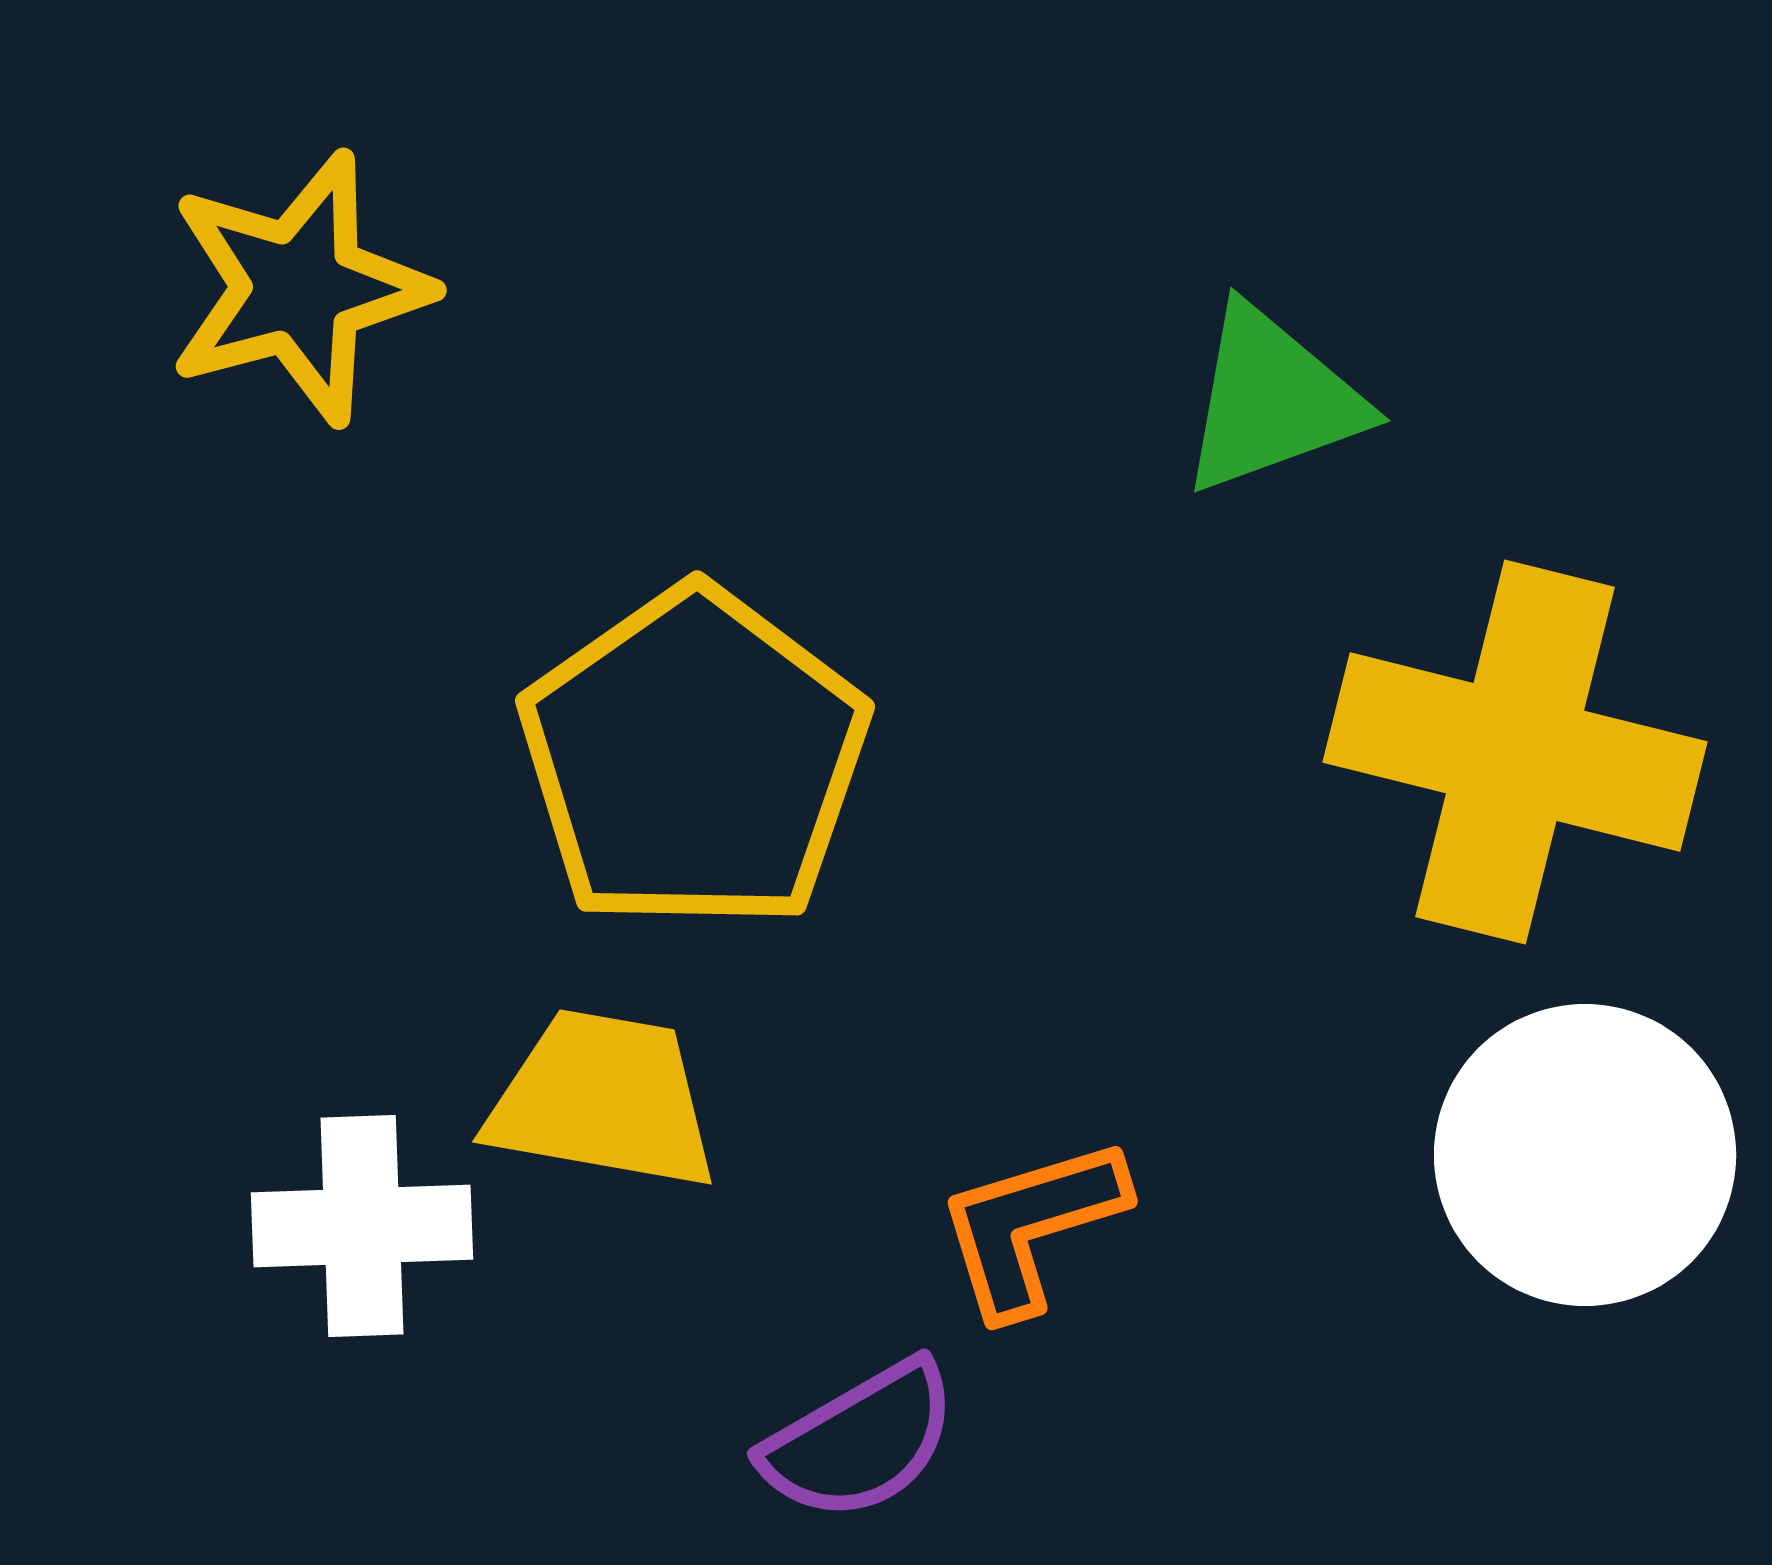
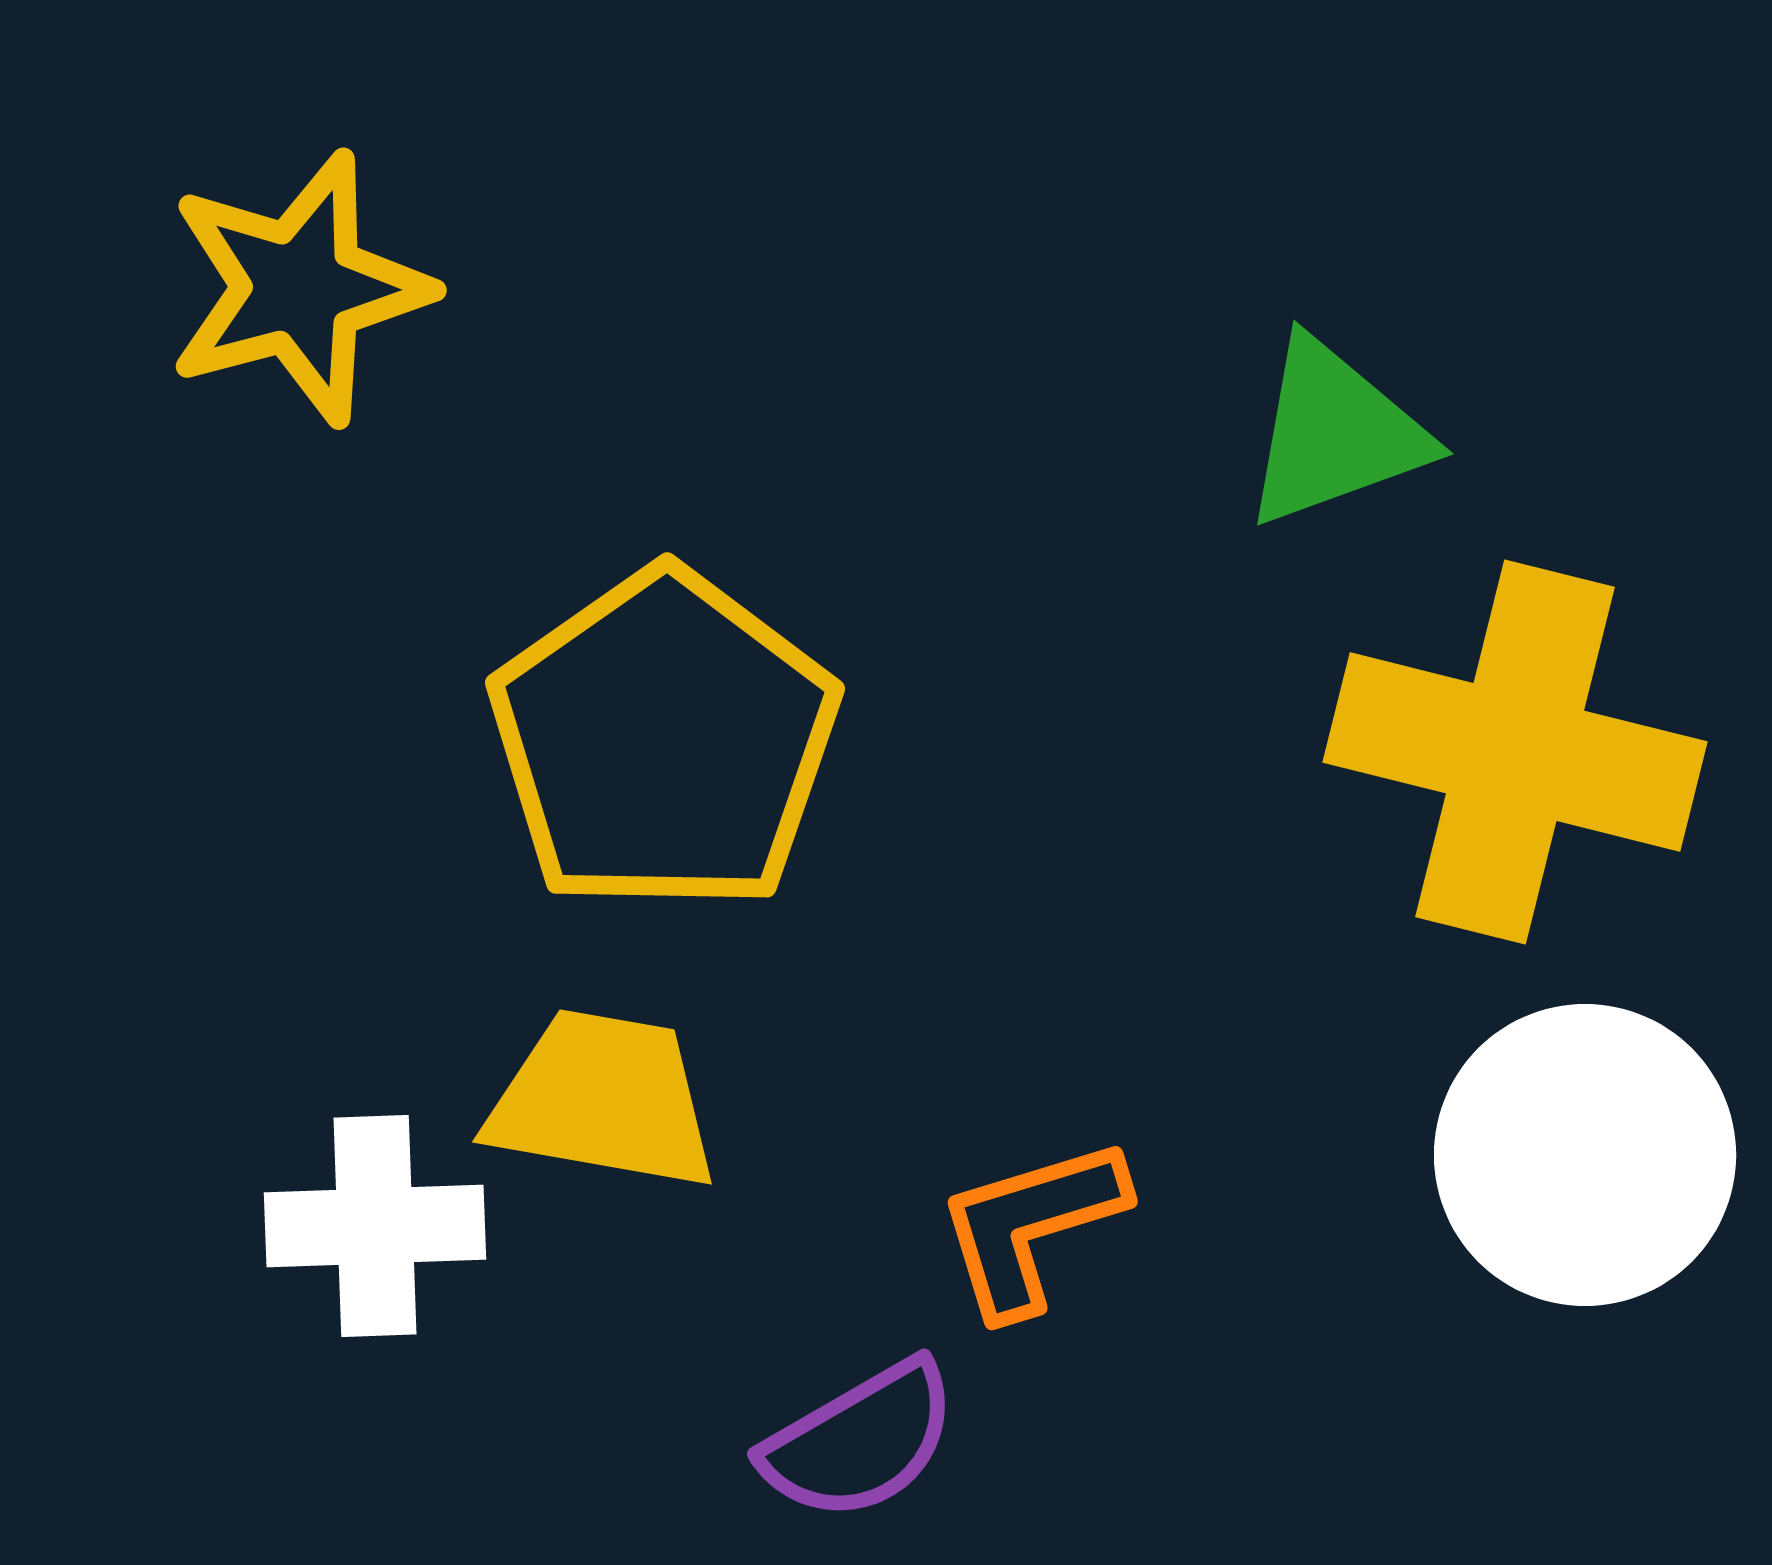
green triangle: moved 63 px right, 33 px down
yellow pentagon: moved 30 px left, 18 px up
white cross: moved 13 px right
